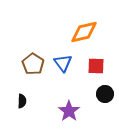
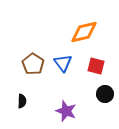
red square: rotated 12 degrees clockwise
purple star: moved 3 px left; rotated 15 degrees counterclockwise
